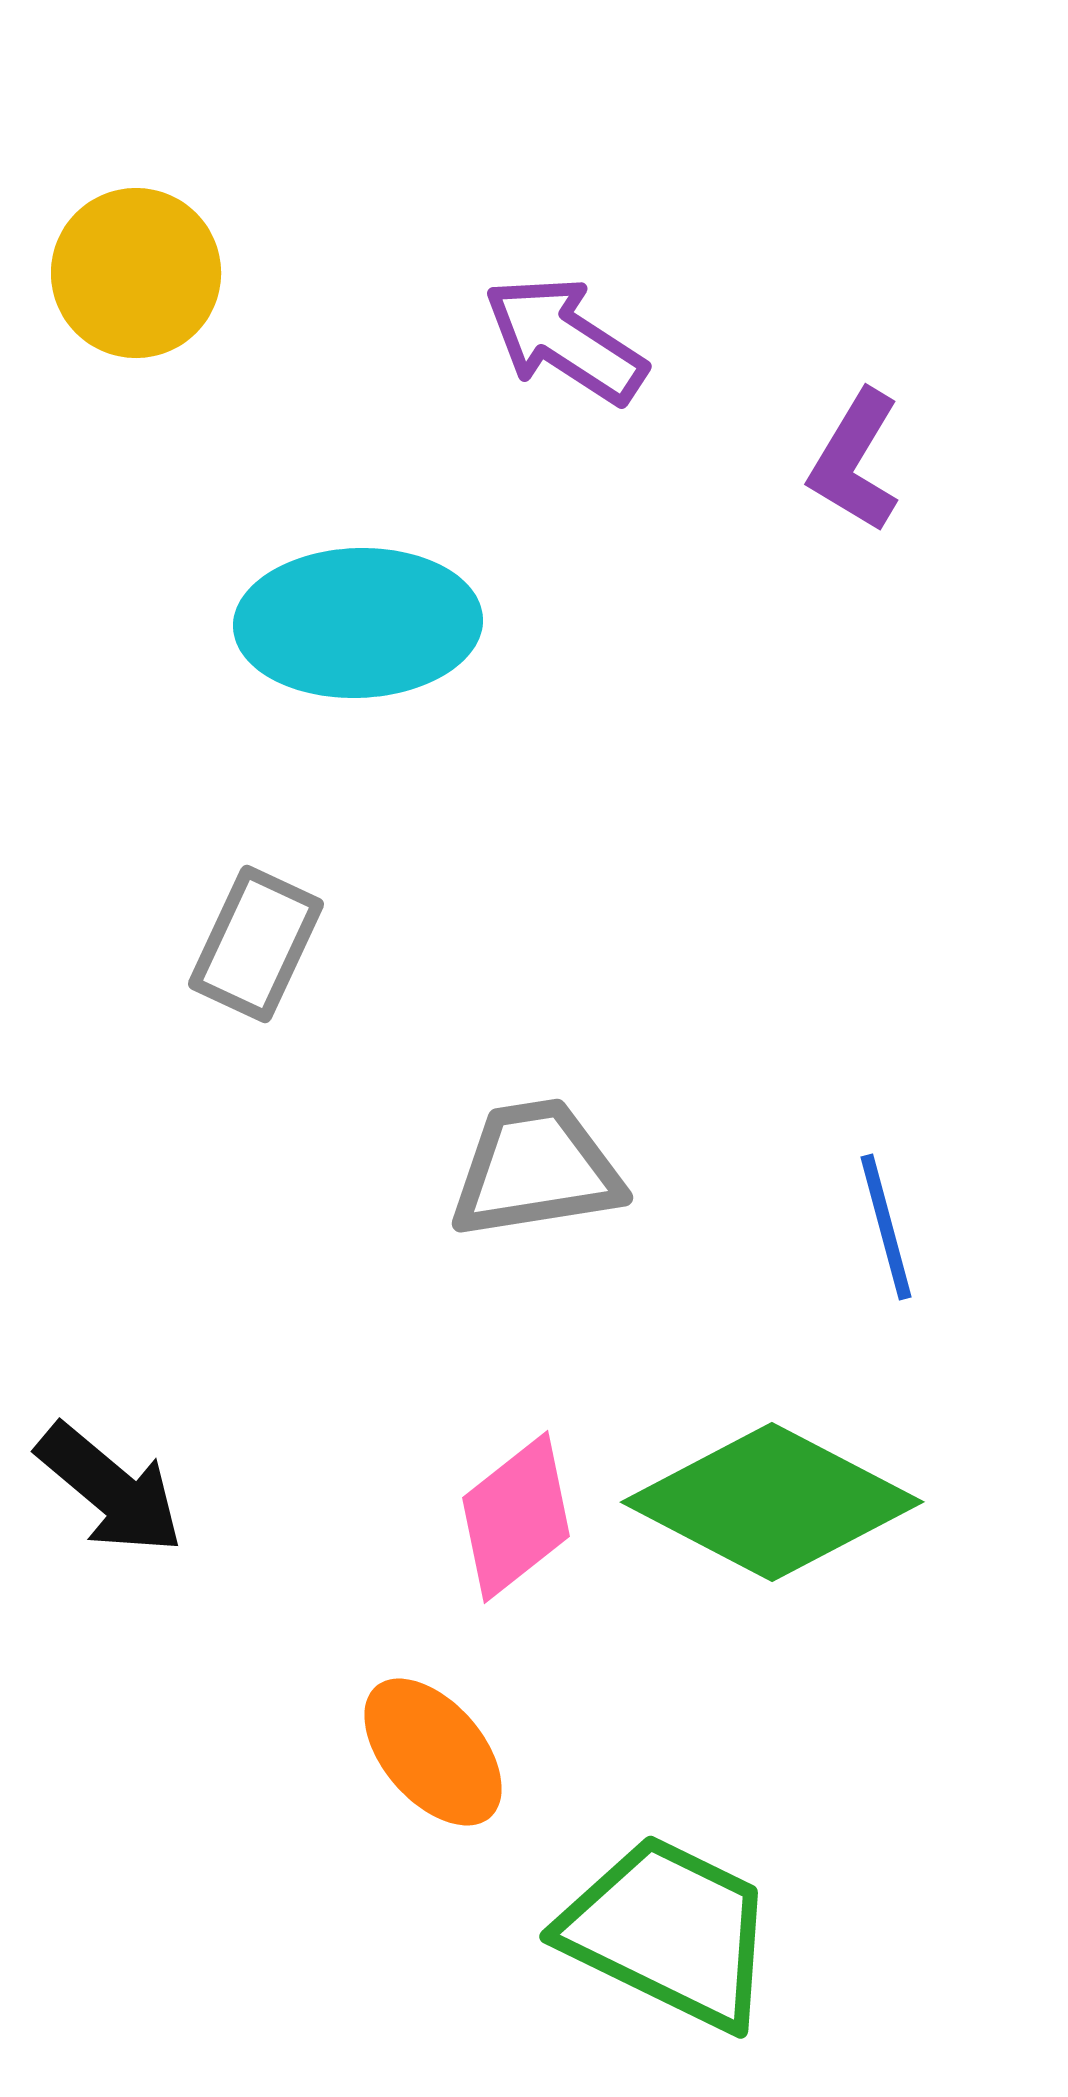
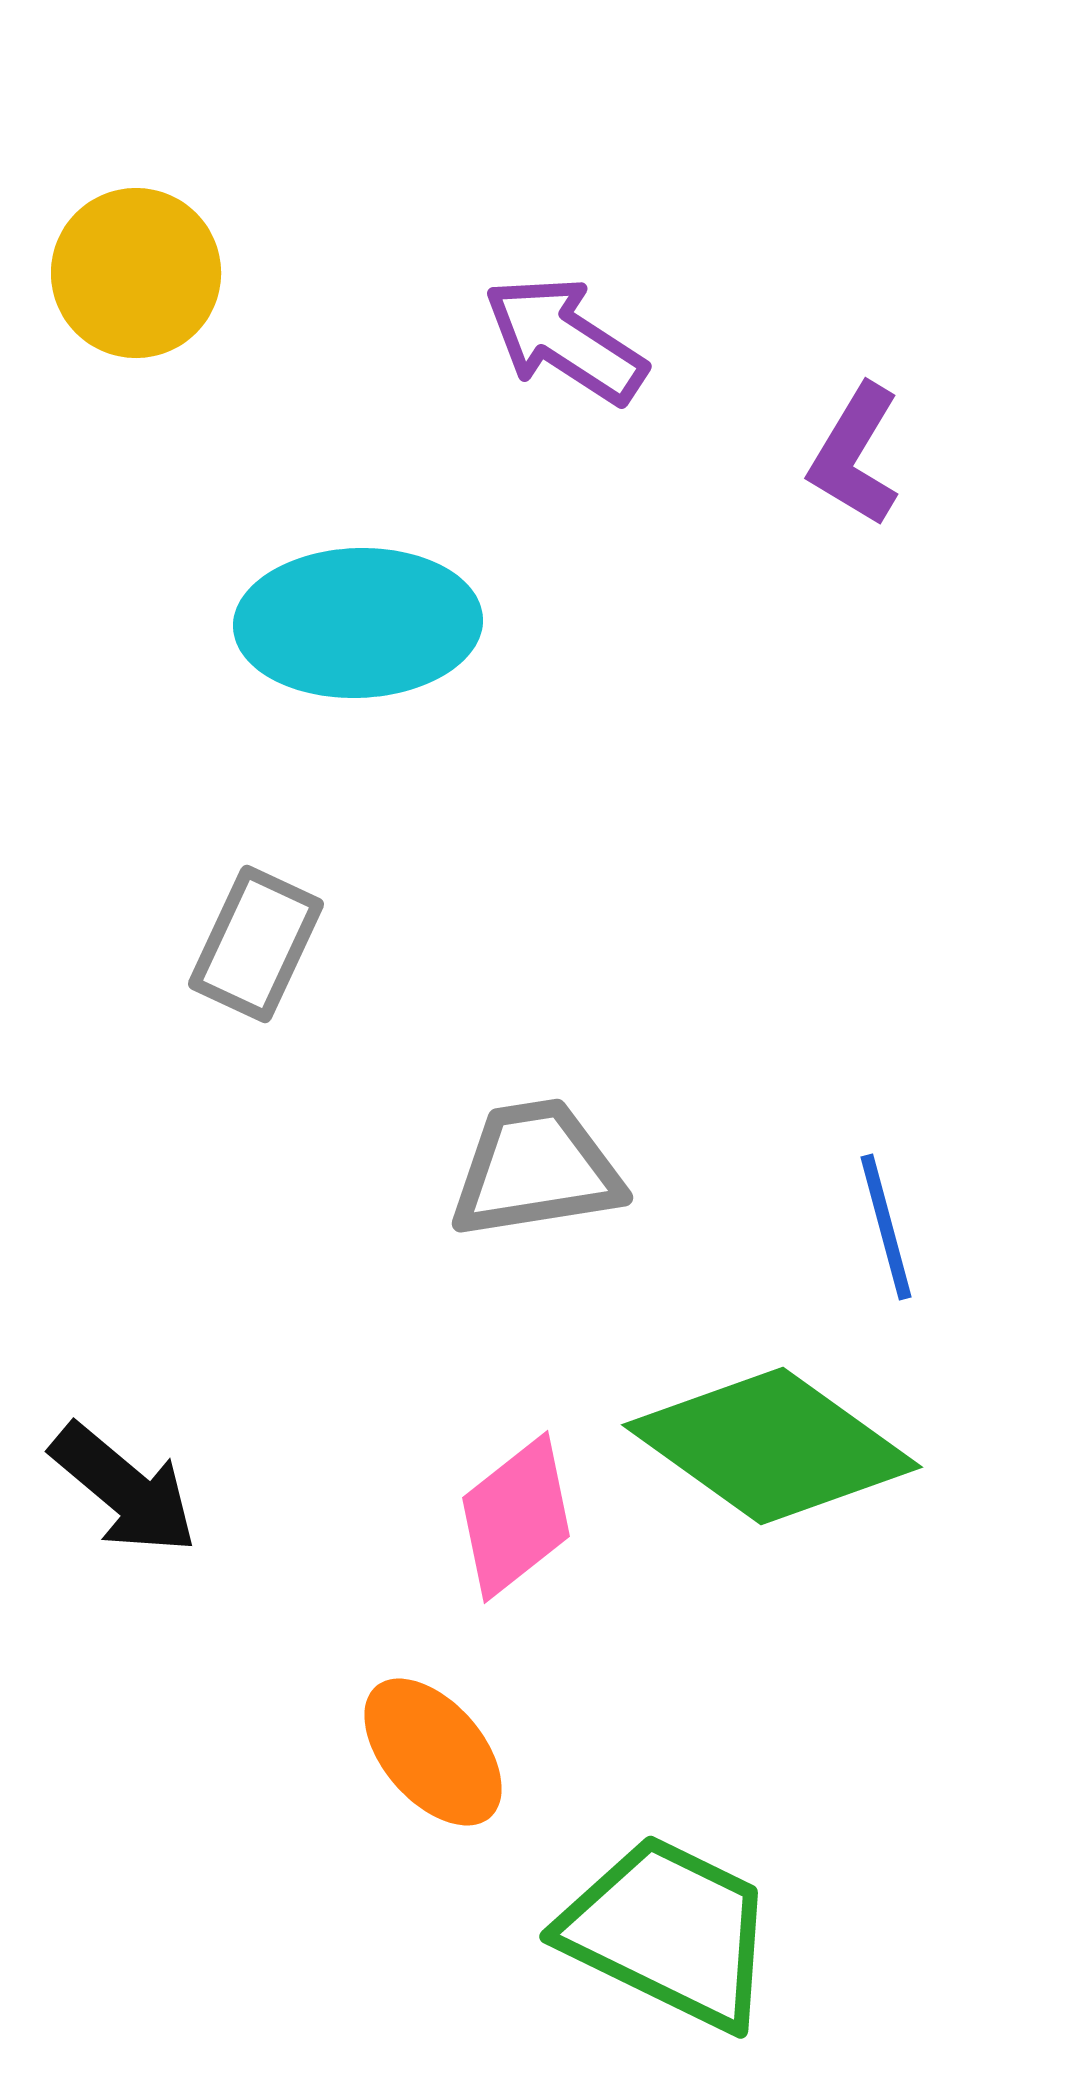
purple L-shape: moved 6 px up
black arrow: moved 14 px right
green diamond: moved 56 px up; rotated 8 degrees clockwise
